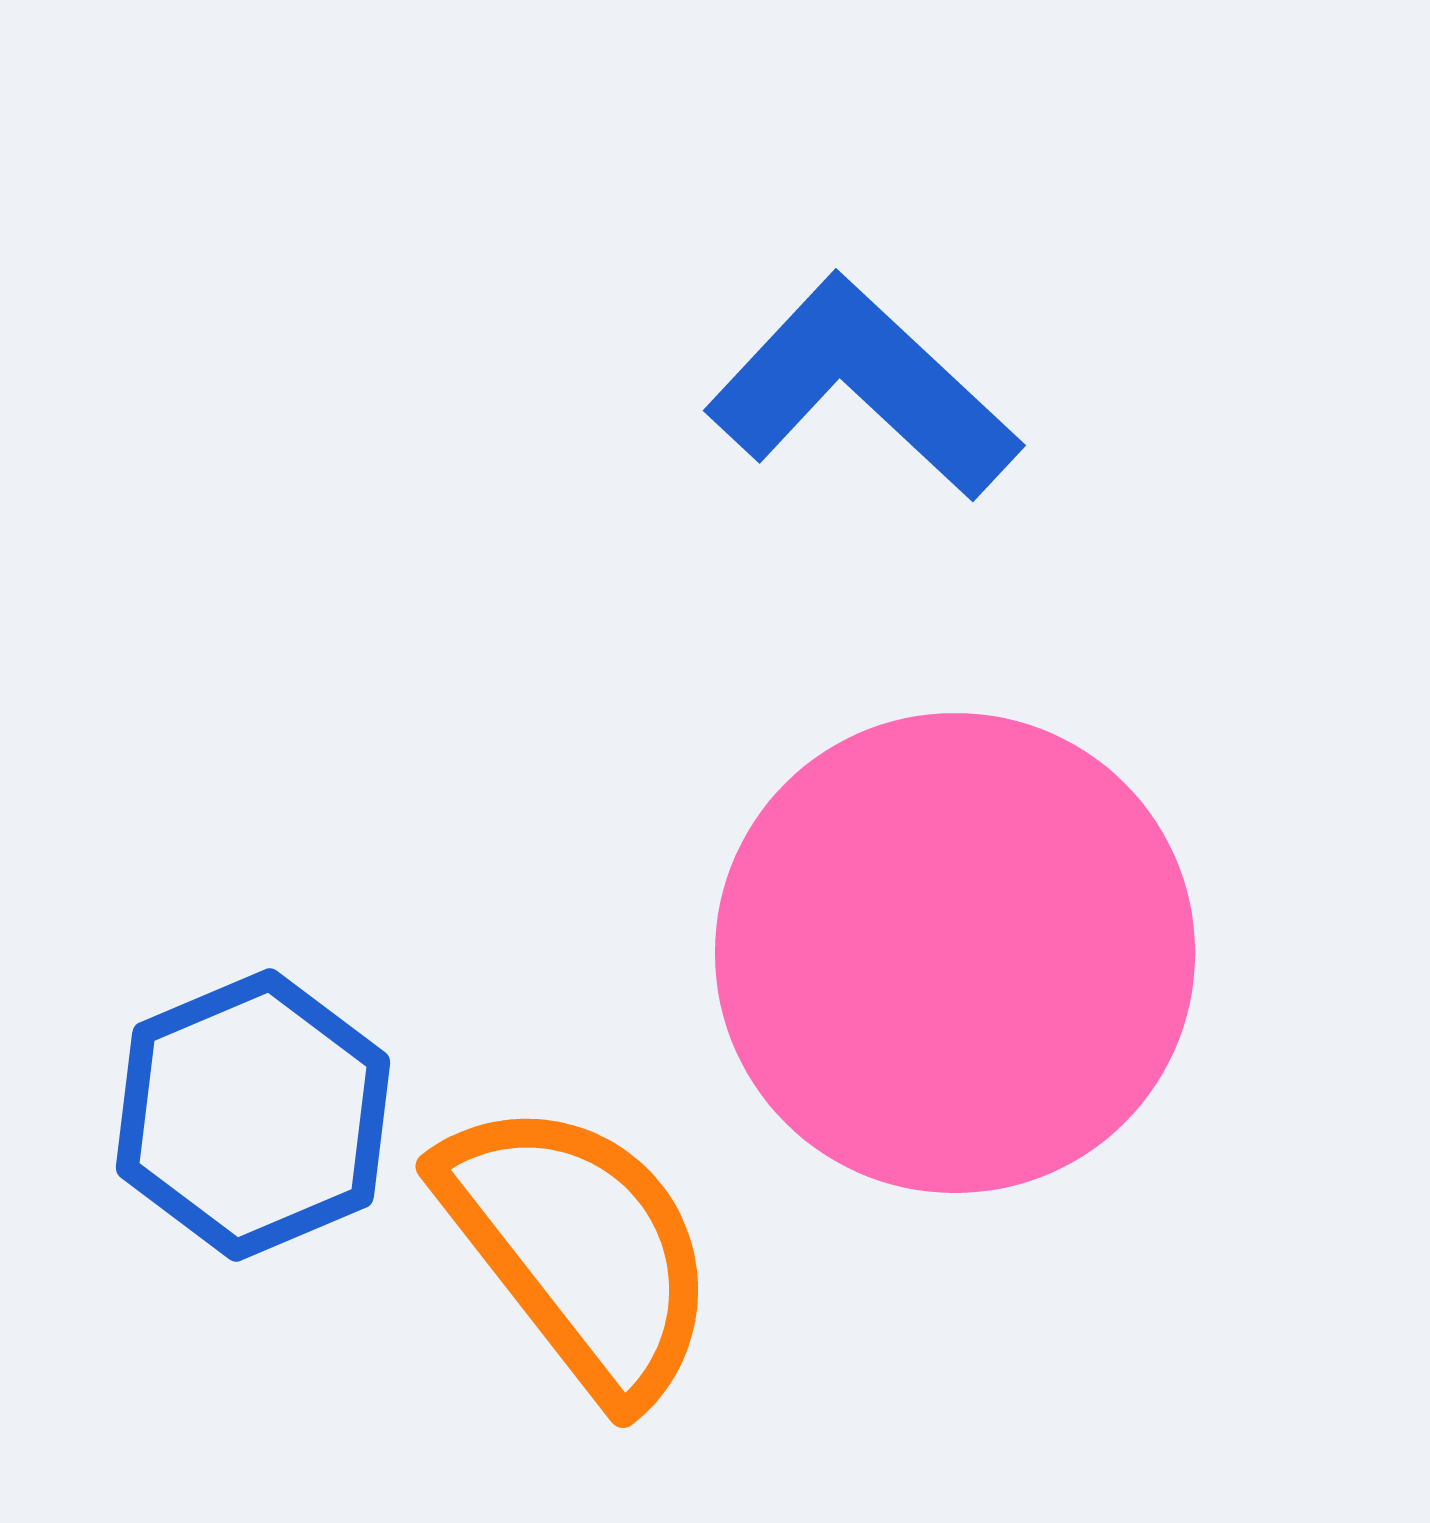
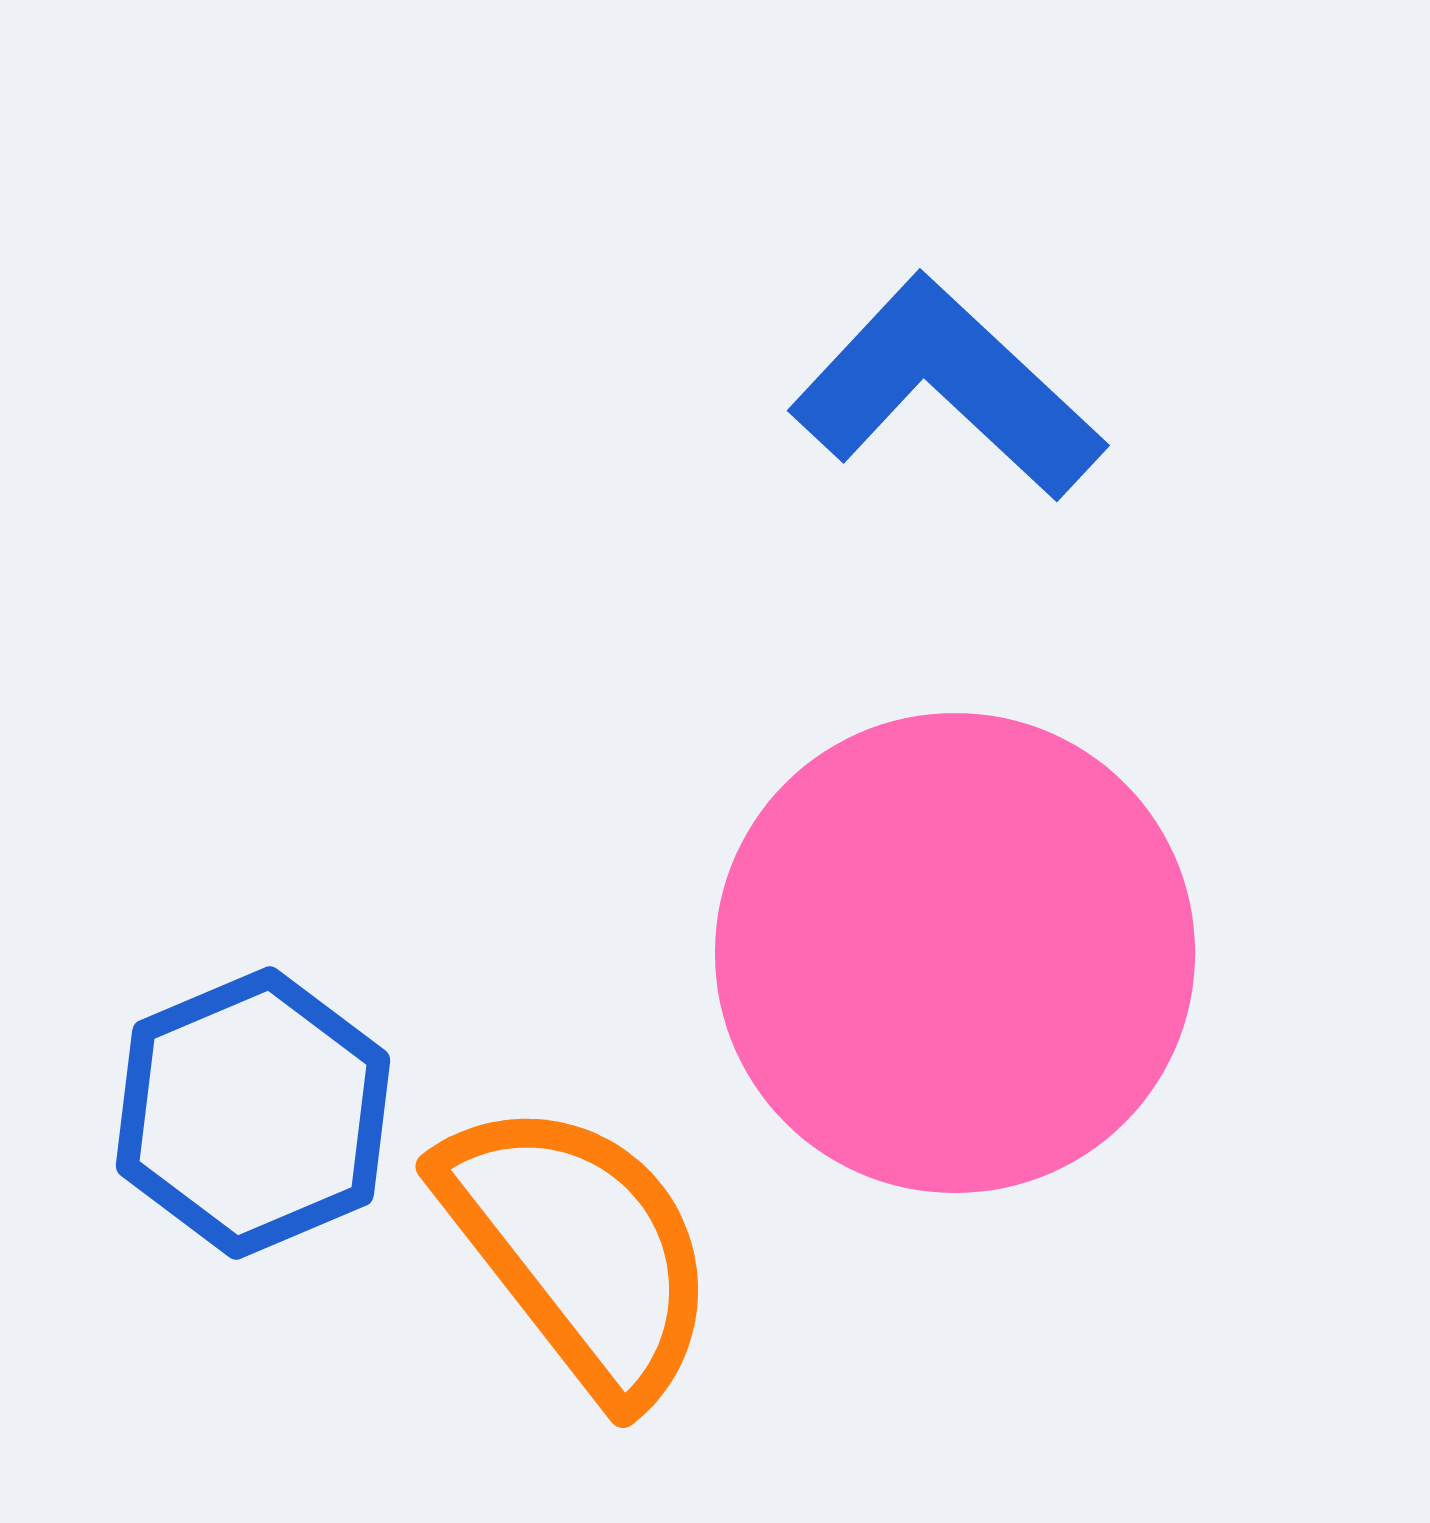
blue L-shape: moved 84 px right
blue hexagon: moved 2 px up
